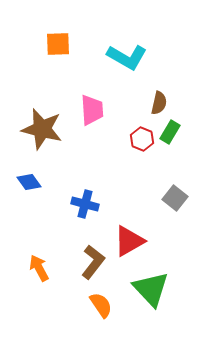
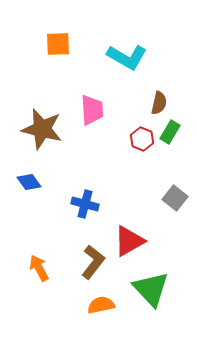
orange semicircle: rotated 68 degrees counterclockwise
